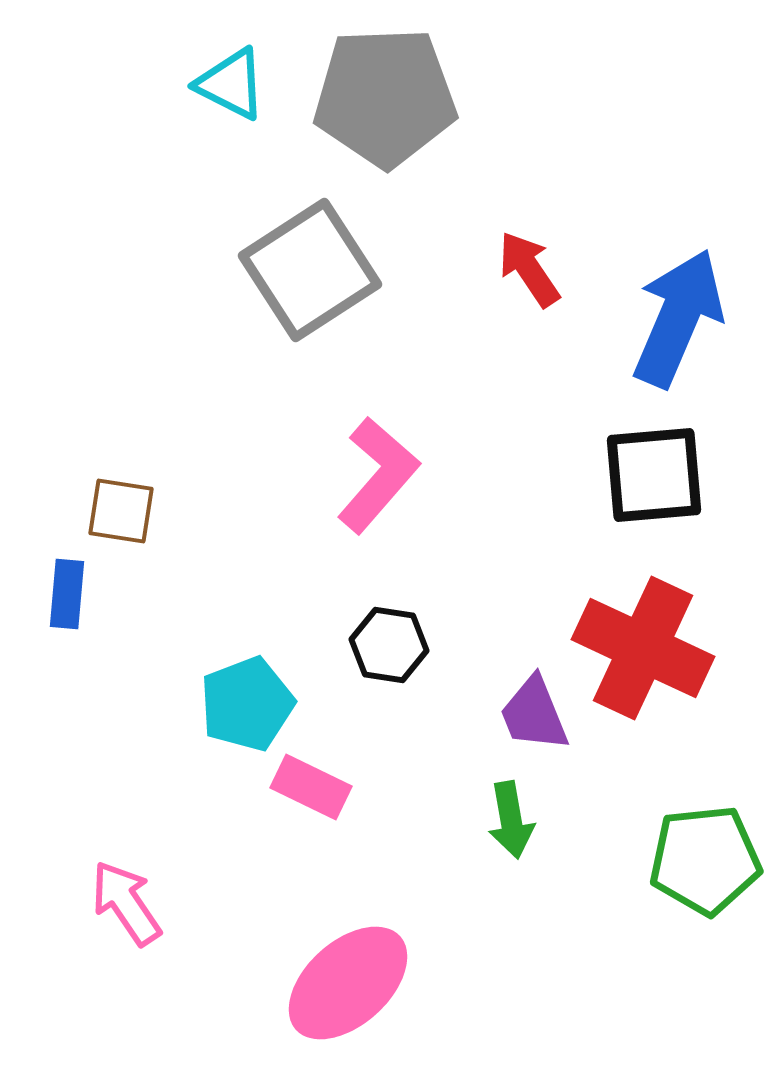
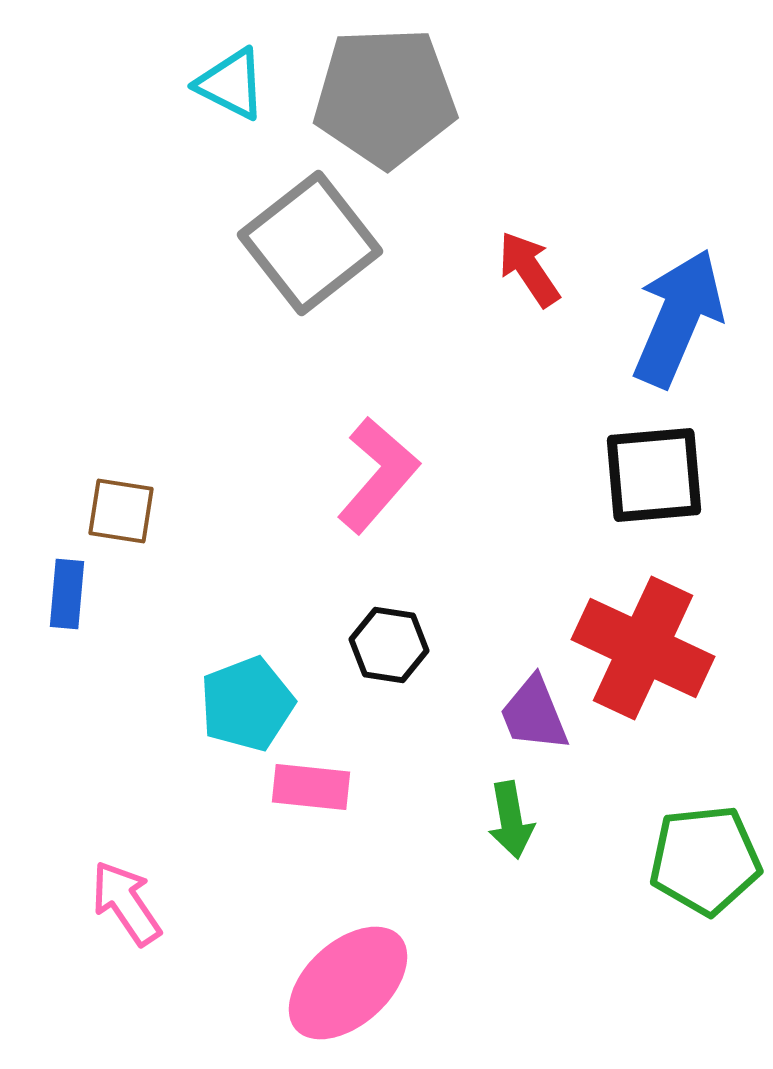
gray square: moved 27 px up; rotated 5 degrees counterclockwise
pink rectangle: rotated 20 degrees counterclockwise
